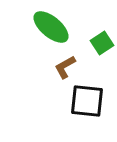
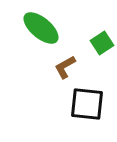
green ellipse: moved 10 px left, 1 px down
black square: moved 3 px down
